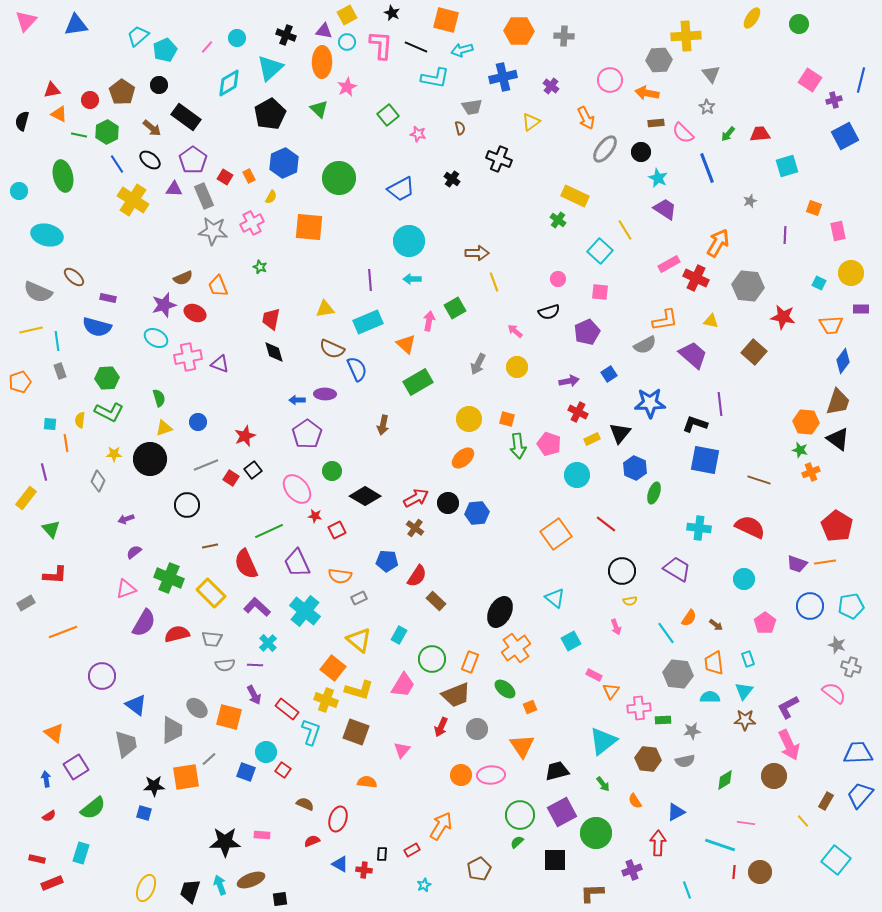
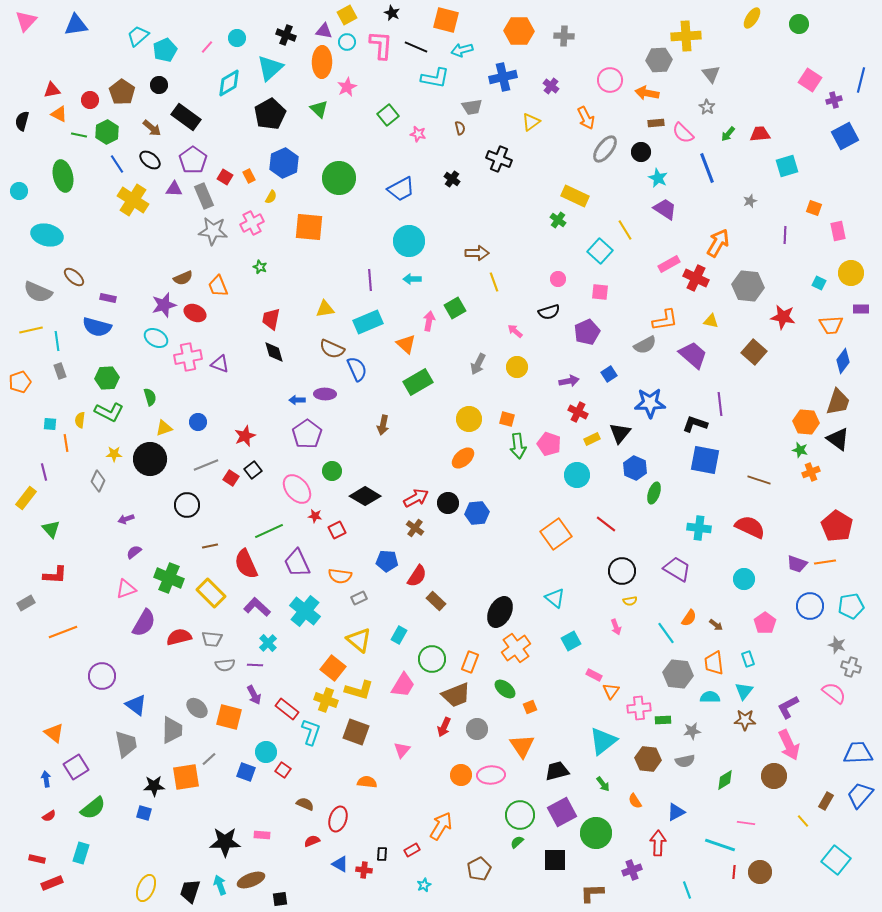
green semicircle at (159, 398): moved 9 px left, 1 px up
red semicircle at (177, 634): moved 2 px right, 3 px down
red arrow at (441, 727): moved 3 px right
